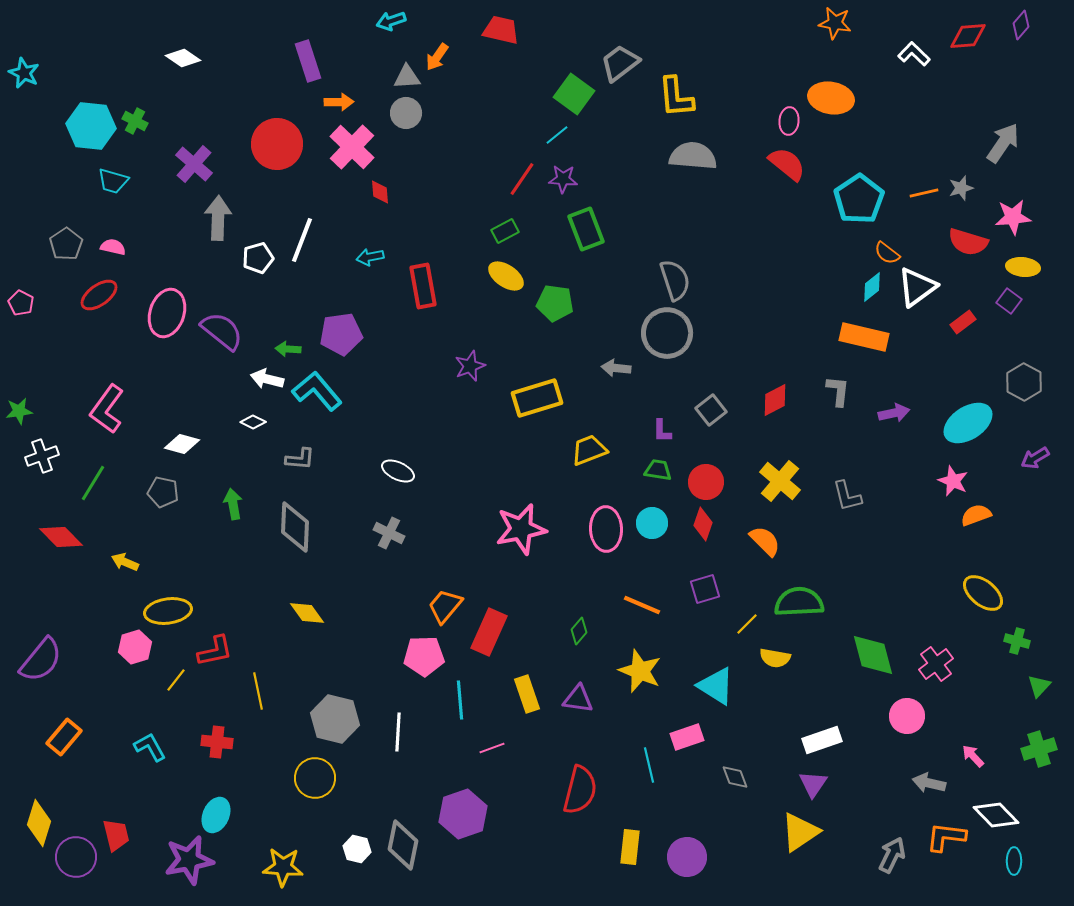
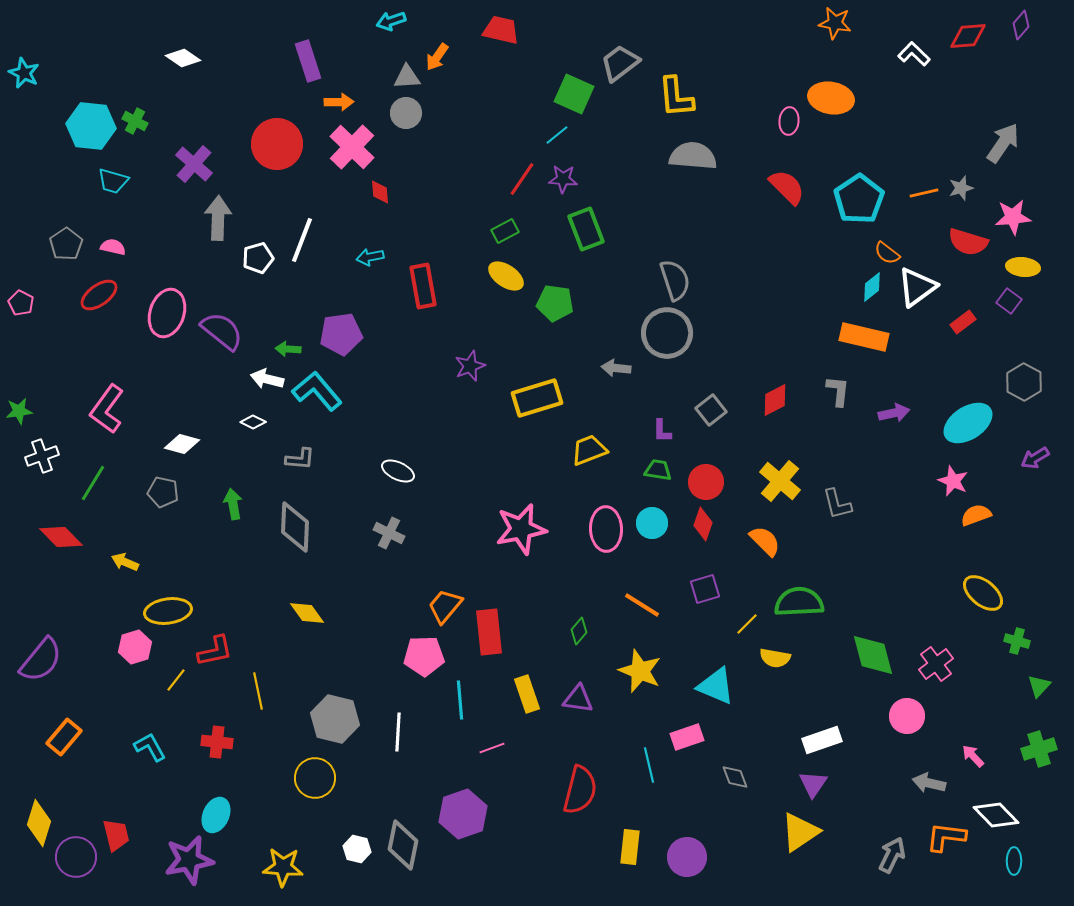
green square at (574, 94): rotated 12 degrees counterclockwise
red semicircle at (787, 164): moved 23 px down; rotated 6 degrees clockwise
gray L-shape at (847, 496): moved 10 px left, 8 px down
orange line at (642, 605): rotated 9 degrees clockwise
red rectangle at (489, 632): rotated 30 degrees counterclockwise
cyan triangle at (716, 686): rotated 9 degrees counterclockwise
